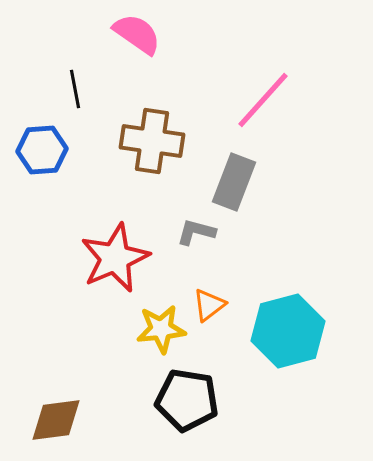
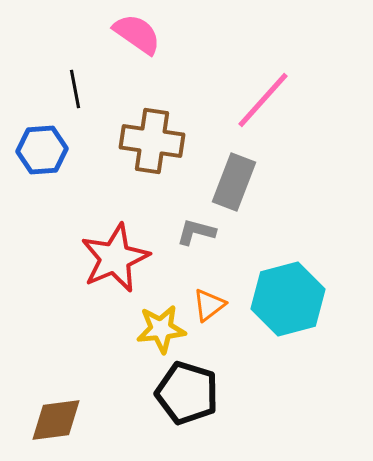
cyan hexagon: moved 32 px up
black pentagon: moved 7 px up; rotated 8 degrees clockwise
